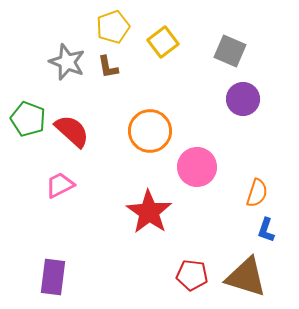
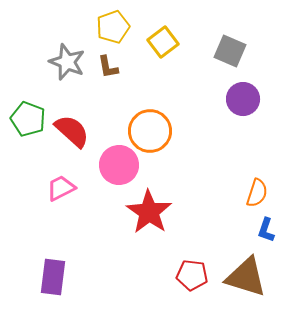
pink circle: moved 78 px left, 2 px up
pink trapezoid: moved 1 px right, 3 px down
